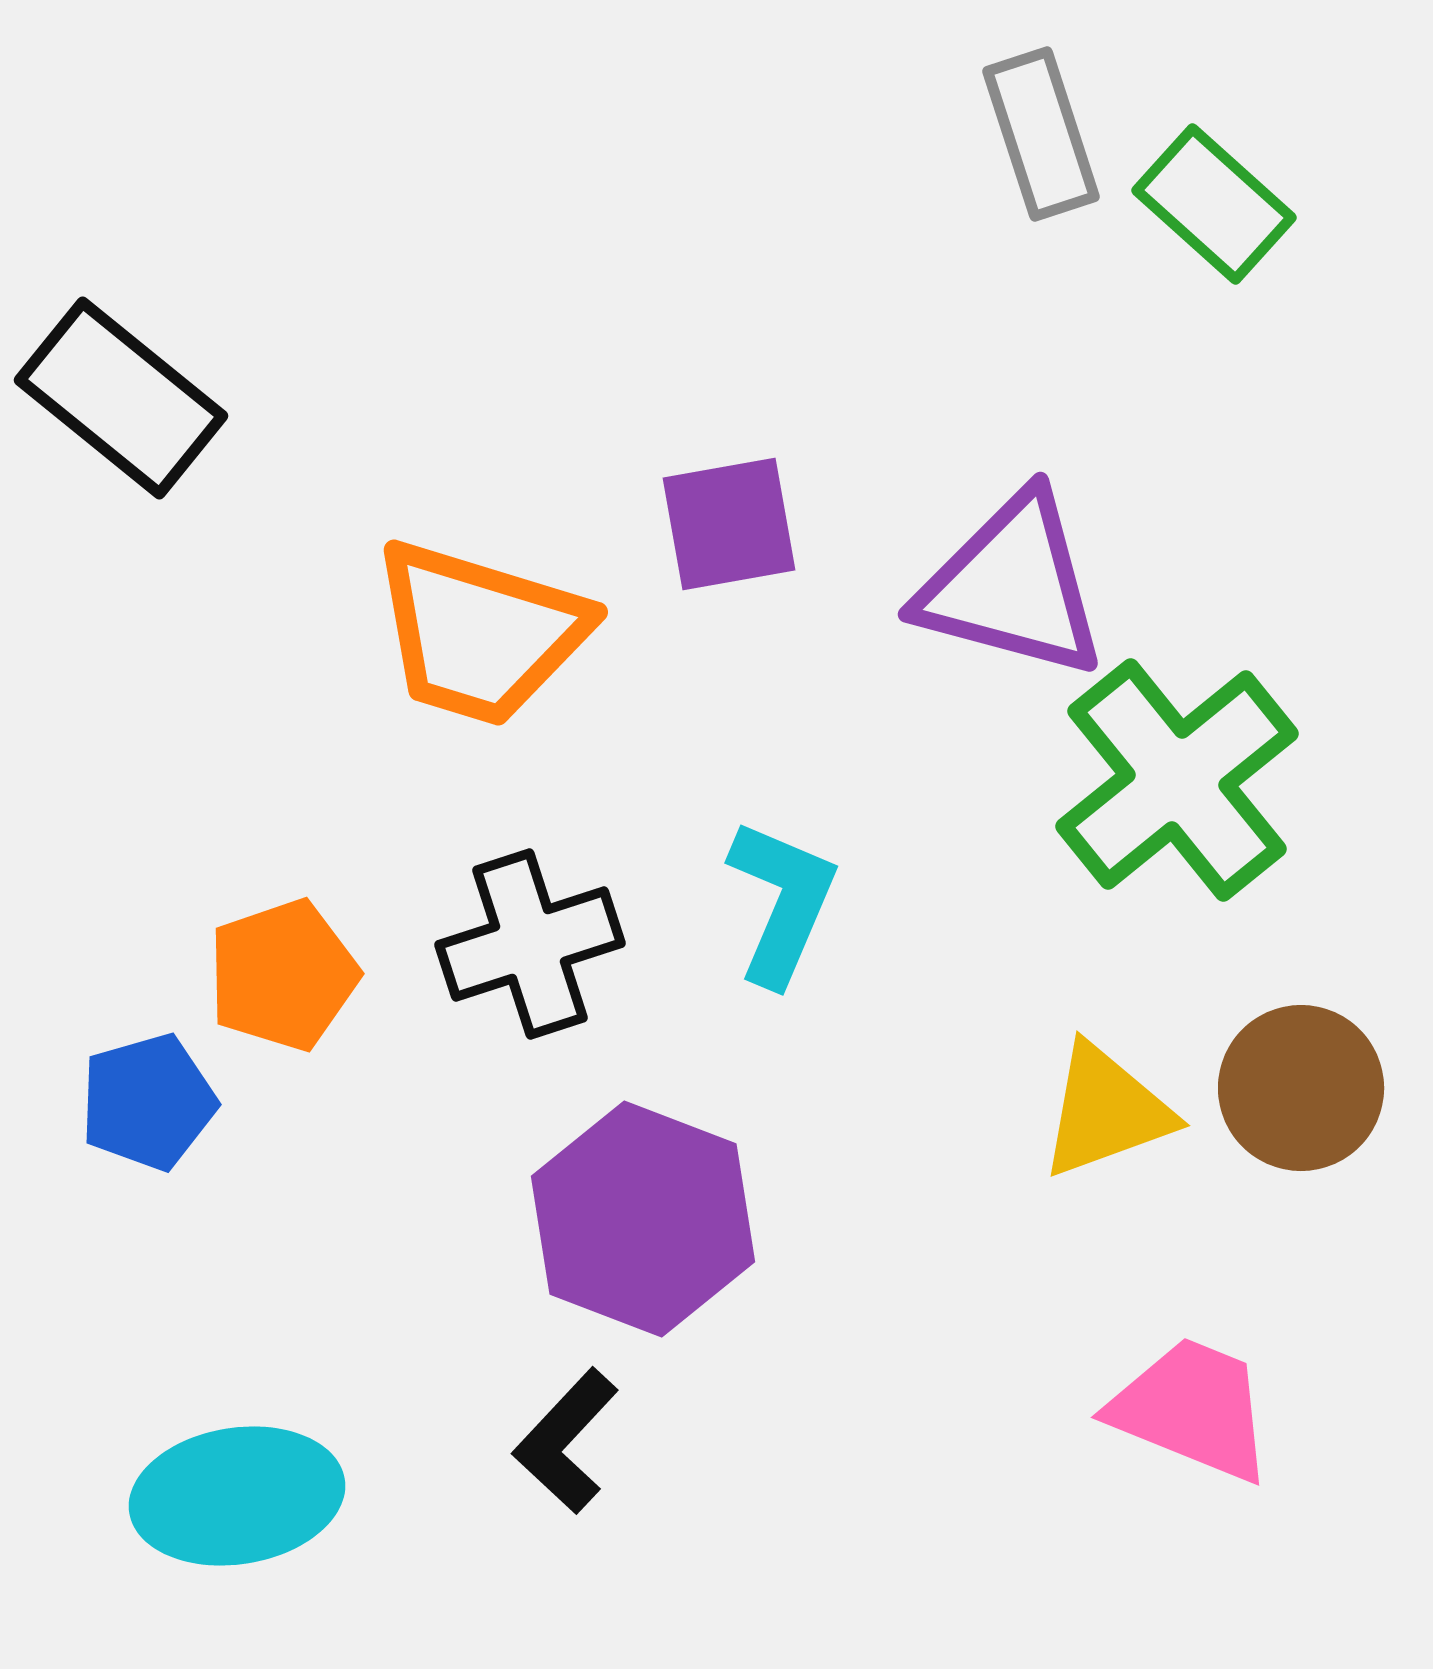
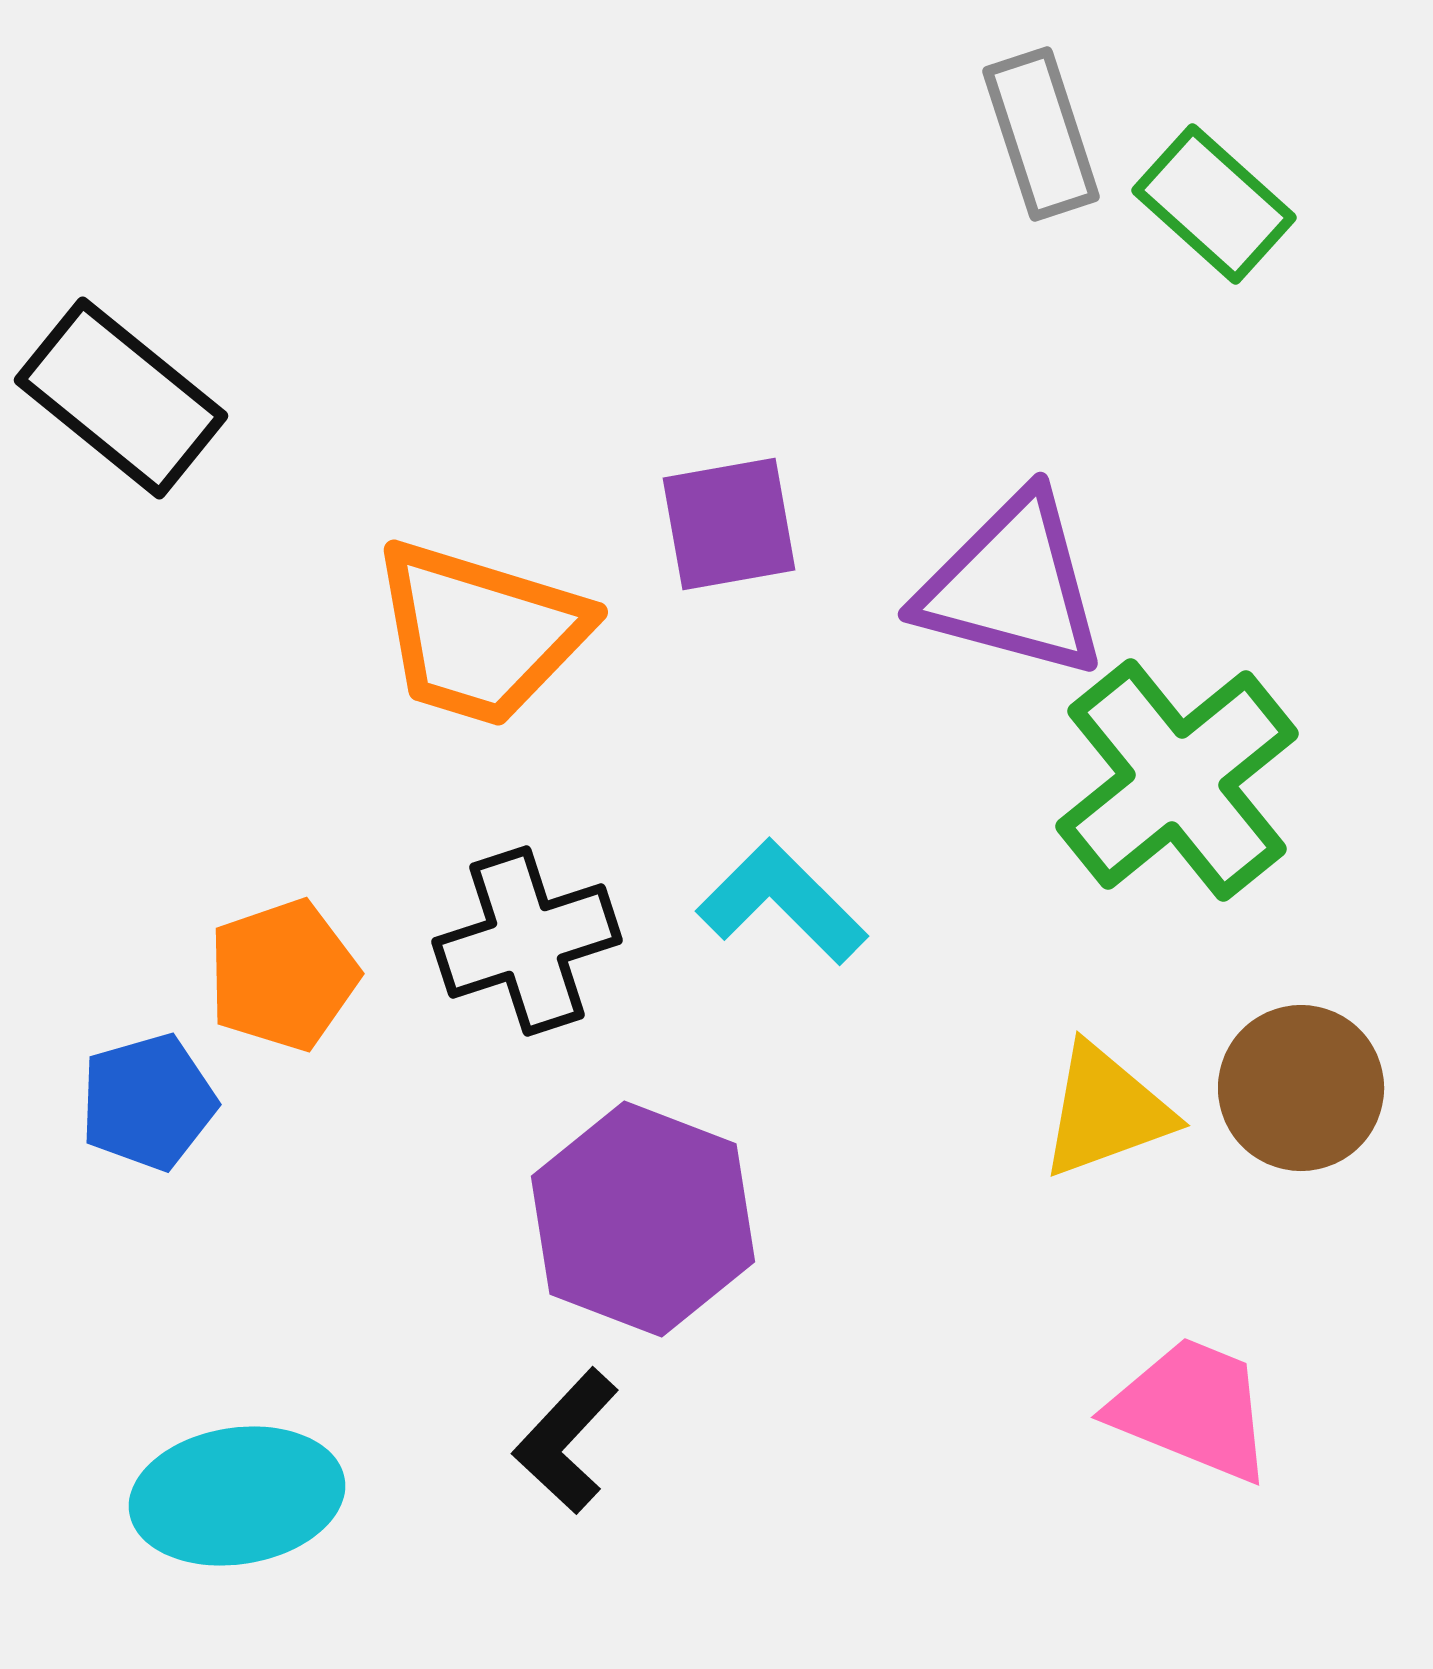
cyan L-shape: rotated 68 degrees counterclockwise
black cross: moved 3 px left, 3 px up
